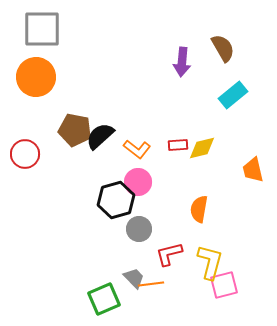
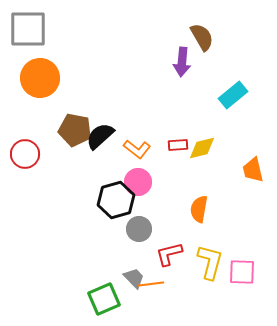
gray square: moved 14 px left
brown semicircle: moved 21 px left, 11 px up
orange circle: moved 4 px right, 1 px down
pink square: moved 18 px right, 13 px up; rotated 16 degrees clockwise
